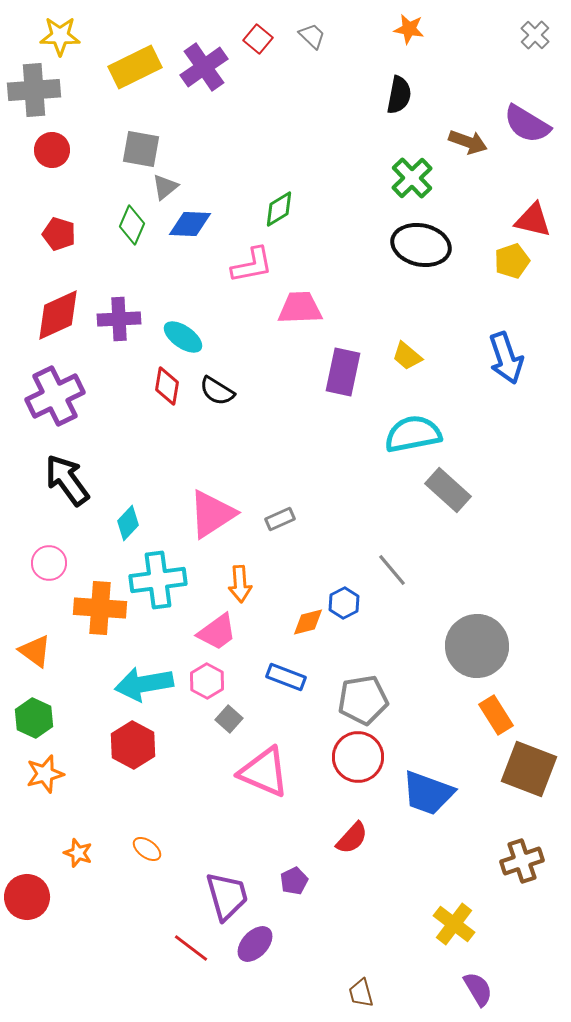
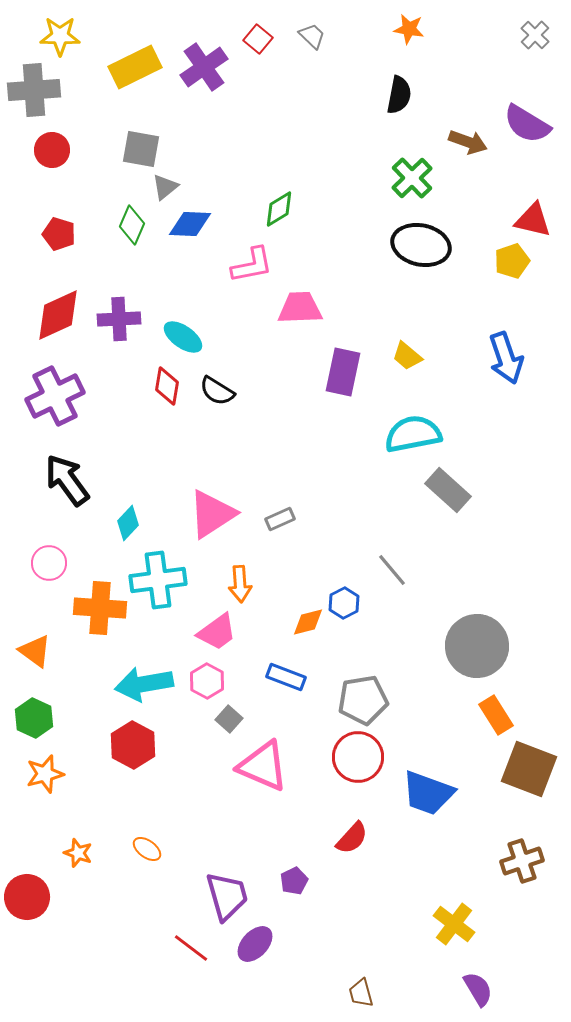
pink triangle at (264, 772): moved 1 px left, 6 px up
